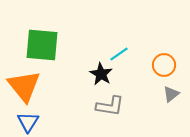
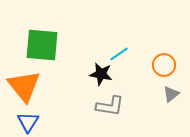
black star: rotated 20 degrees counterclockwise
